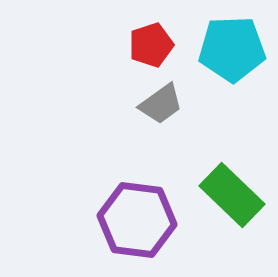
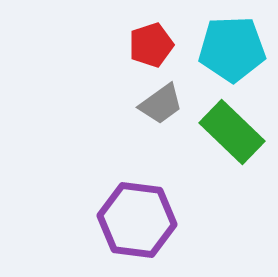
green rectangle: moved 63 px up
